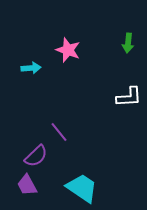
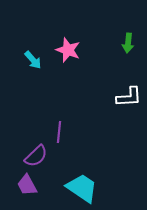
cyan arrow: moved 2 px right, 8 px up; rotated 54 degrees clockwise
purple line: rotated 45 degrees clockwise
